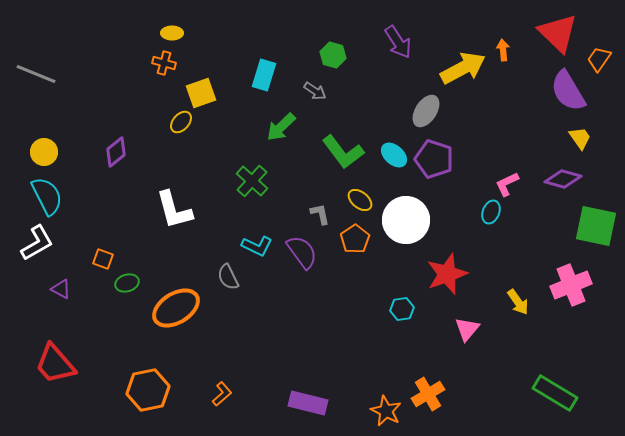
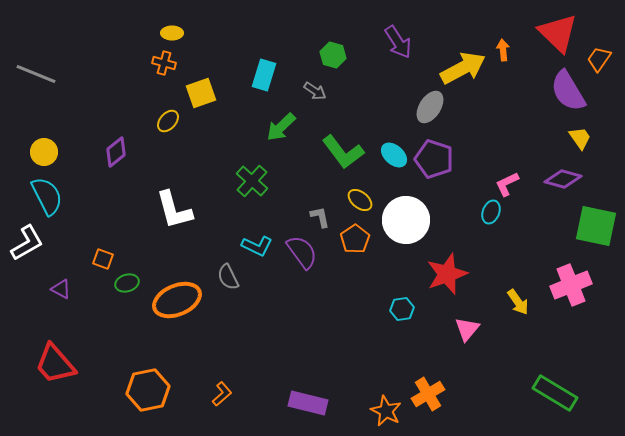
gray ellipse at (426, 111): moved 4 px right, 4 px up
yellow ellipse at (181, 122): moved 13 px left, 1 px up
gray L-shape at (320, 214): moved 3 px down
white L-shape at (37, 243): moved 10 px left
orange ellipse at (176, 308): moved 1 px right, 8 px up; rotated 9 degrees clockwise
